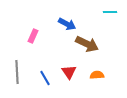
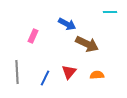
red triangle: rotated 14 degrees clockwise
blue line: rotated 56 degrees clockwise
